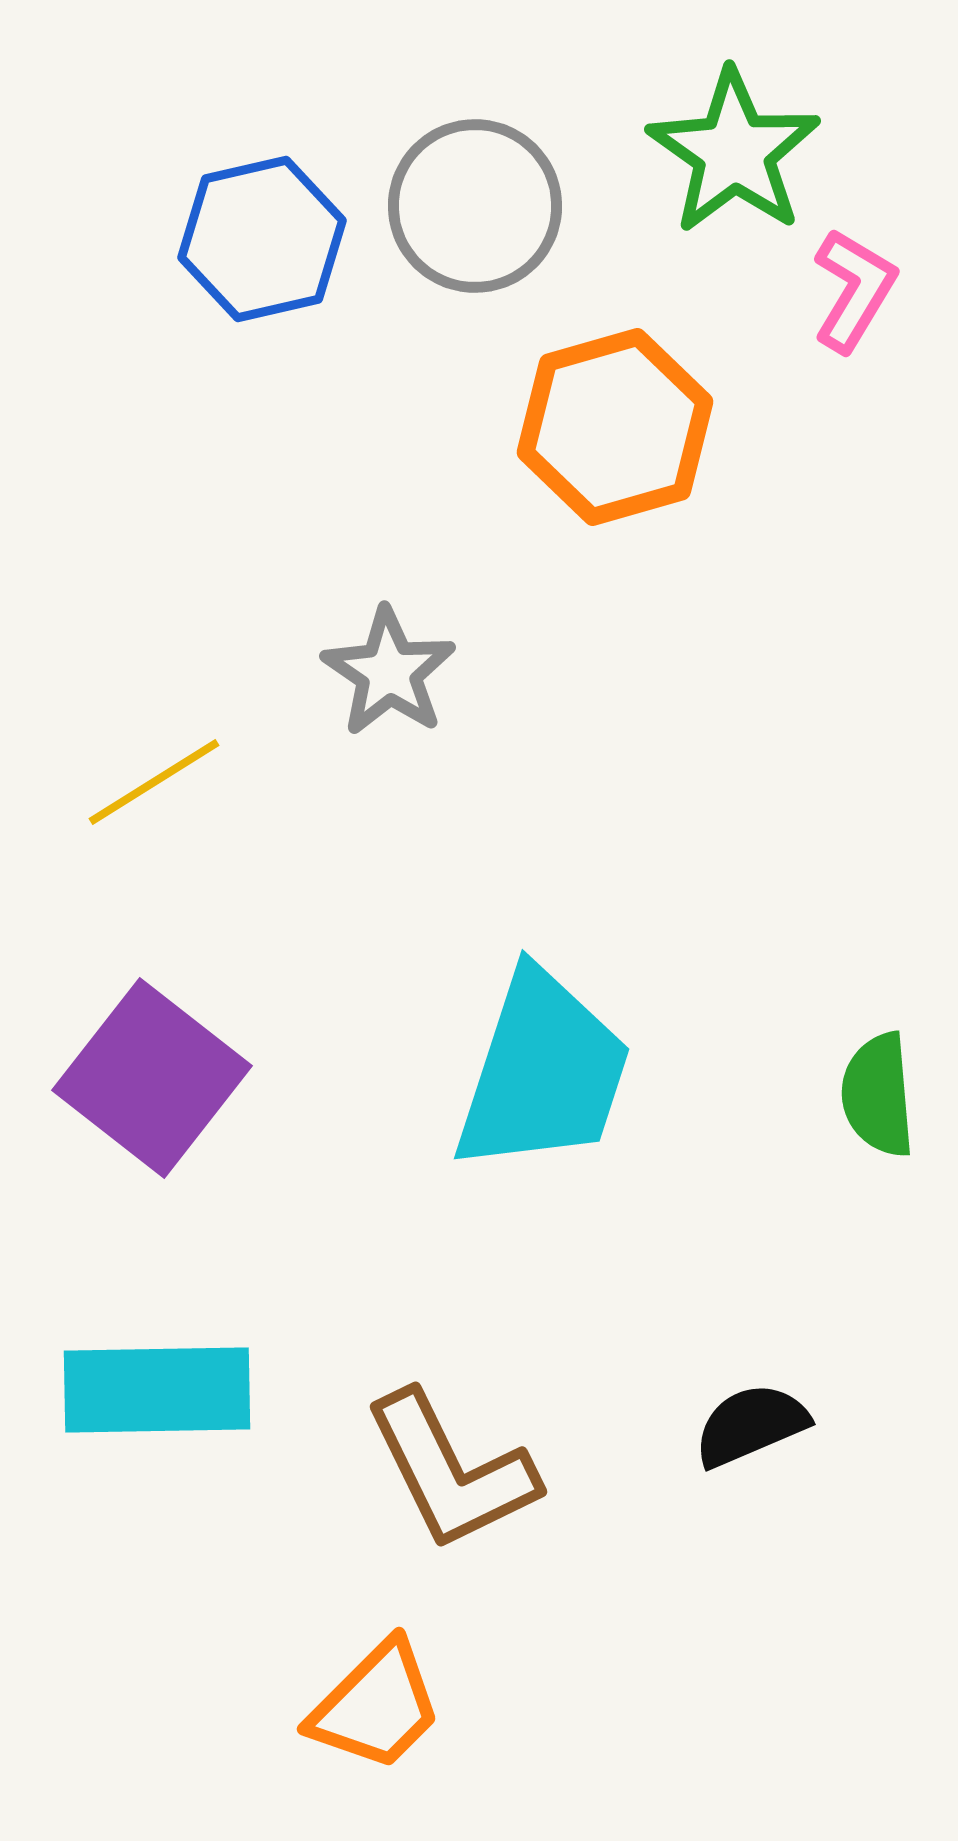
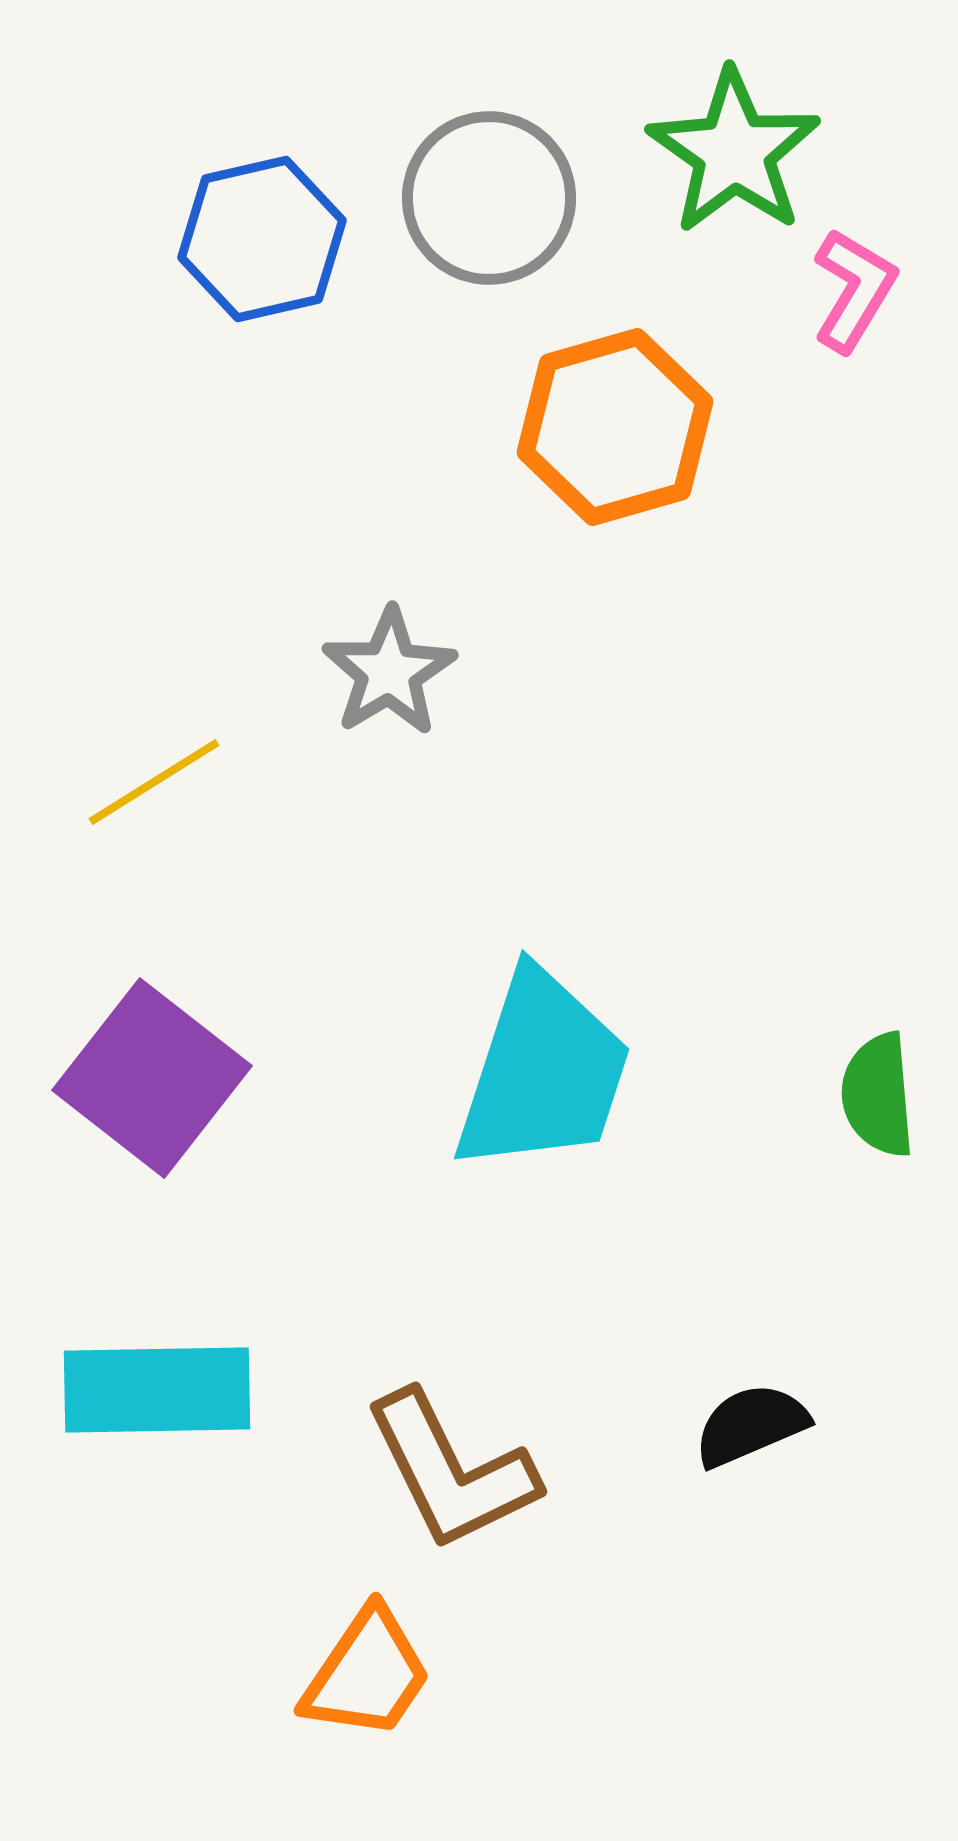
gray circle: moved 14 px right, 8 px up
gray star: rotated 7 degrees clockwise
orange trapezoid: moved 9 px left, 32 px up; rotated 11 degrees counterclockwise
